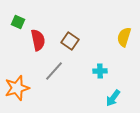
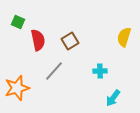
brown square: rotated 24 degrees clockwise
